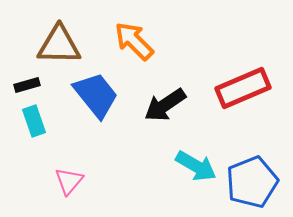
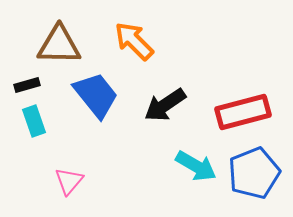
red rectangle: moved 24 px down; rotated 8 degrees clockwise
blue pentagon: moved 2 px right, 9 px up
